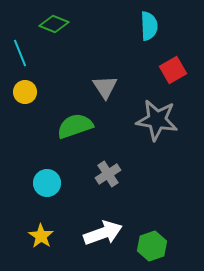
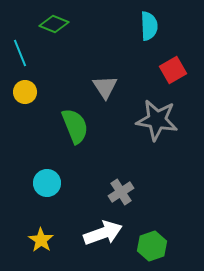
green semicircle: rotated 87 degrees clockwise
gray cross: moved 13 px right, 18 px down
yellow star: moved 4 px down
